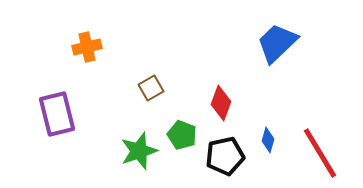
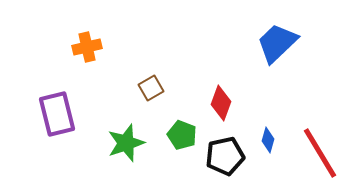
green star: moved 13 px left, 8 px up
